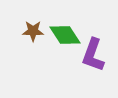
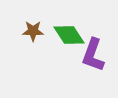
green diamond: moved 4 px right
